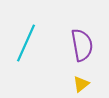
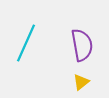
yellow triangle: moved 2 px up
